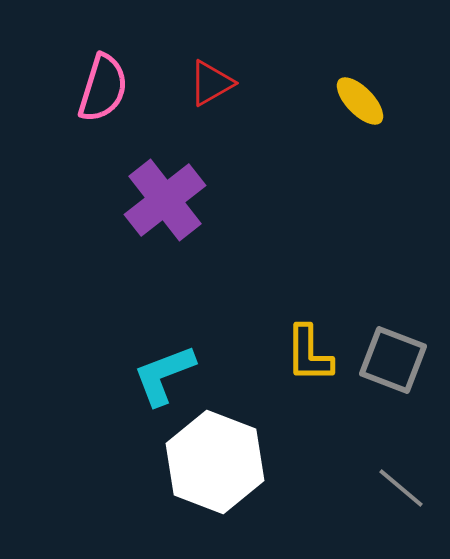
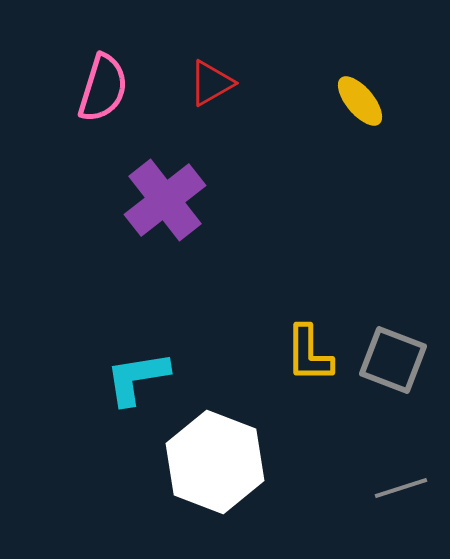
yellow ellipse: rotated 4 degrees clockwise
cyan L-shape: moved 27 px left, 3 px down; rotated 12 degrees clockwise
gray line: rotated 58 degrees counterclockwise
